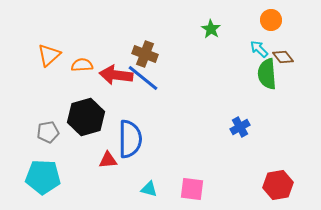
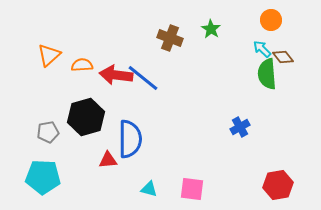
cyan arrow: moved 3 px right
brown cross: moved 25 px right, 16 px up
